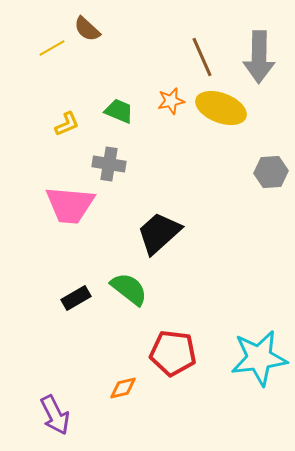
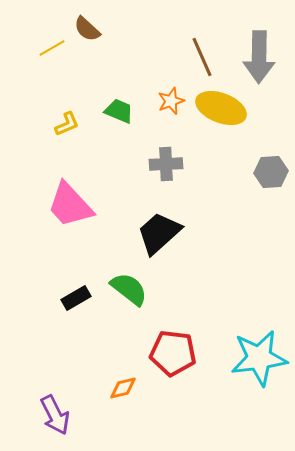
orange star: rotated 8 degrees counterclockwise
gray cross: moved 57 px right; rotated 12 degrees counterclockwise
pink trapezoid: rotated 42 degrees clockwise
